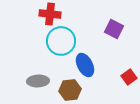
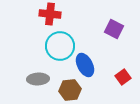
cyan circle: moved 1 px left, 5 px down
red square: moved 6 px left
gray ellipse: moved 2 px up
